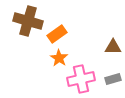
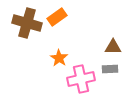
brown cross: moved 1 px left, 2 px down
orange rectangle: moved 17 px up
gray rectangle: moved 3 px left, 10 px up; rotated 14 degrees clockwise
